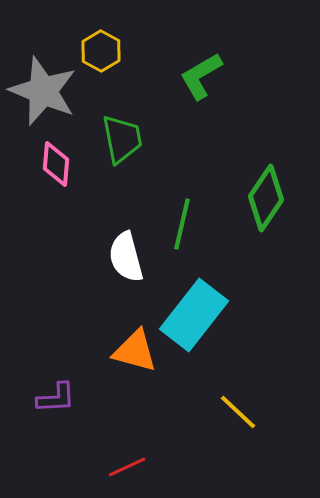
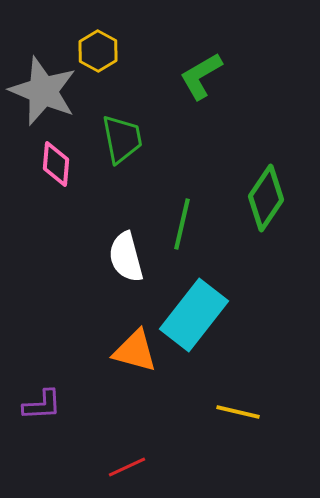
yellow hexagon: moved 3 px left
purple L-shape: moved 14 px left, 7 px down
yellow line: rotated 30 degrees counterclockwise
